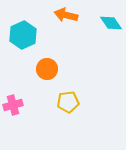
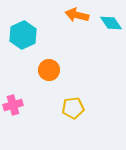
orange arrow: moved 11 px right
orange circle: moved 2 px right, 1 px down
yellow pentagon: moved 5 px right, 6 px down
